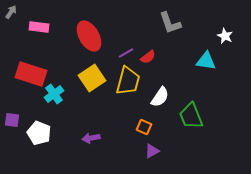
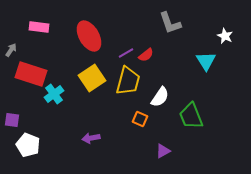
gray arrow: moved 38 px down
red semicircle: moved 2 px left, 2 px up
cyan triangle: rotated 50 degrees clockwise
orange square: moved 4 px left, 8 px up
white pentagon: moved 11 px left, 12 px down
purple triangle: moved 11 px right
